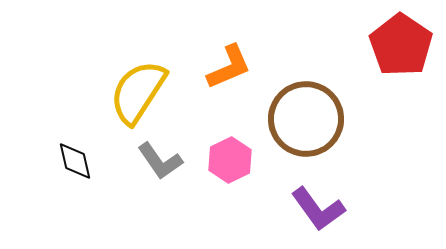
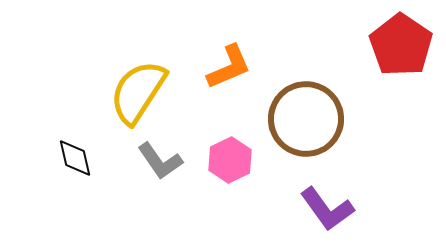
black diamond: moved 3 px up
purple L-shape: moved 9 px right
